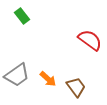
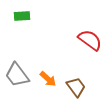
green rectangle: rotated 56 degrees counterclockwise
gray trapezoid: rotated 88 degrees clockwise
